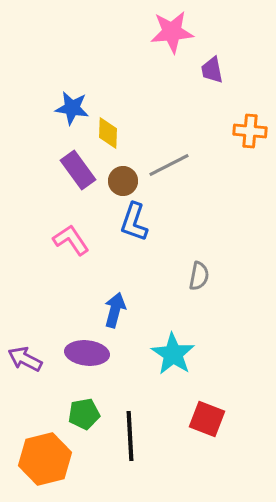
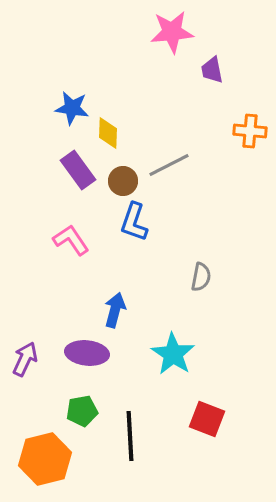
gray semicircle: moved 2 px right, 1 px down
purple arrow: rotated 88 degrees clockwise
green pentagon: moved 2 px left, 3 px up
